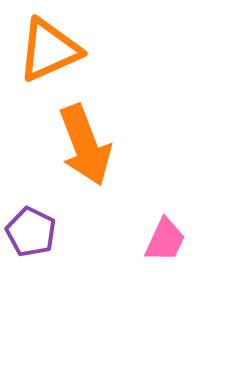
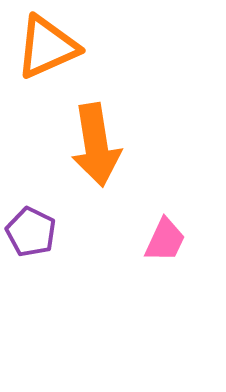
orange triangle: moved 2 px left, 3 px up
orange arrow: moved 11 px right; rotated 12 degrees clockwise
